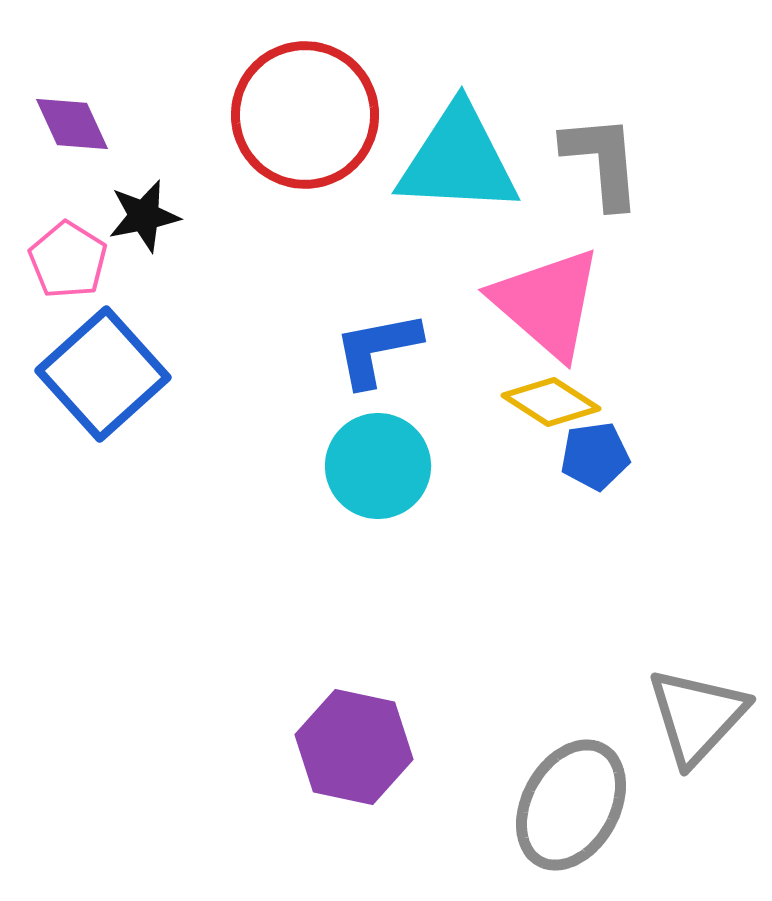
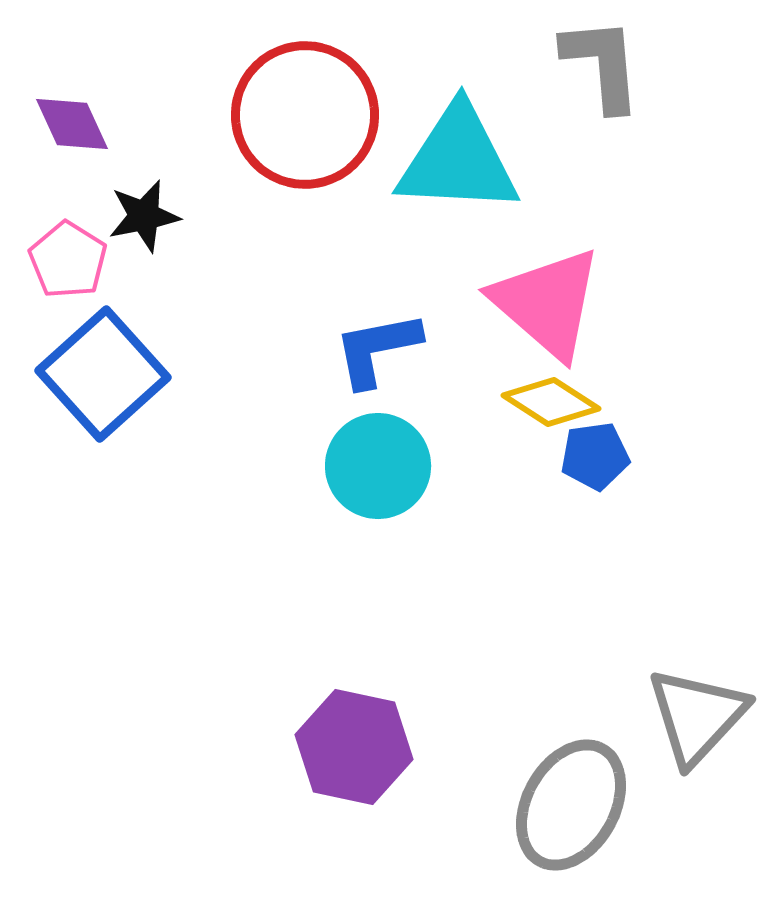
gray L-shape: moved 97 px up
